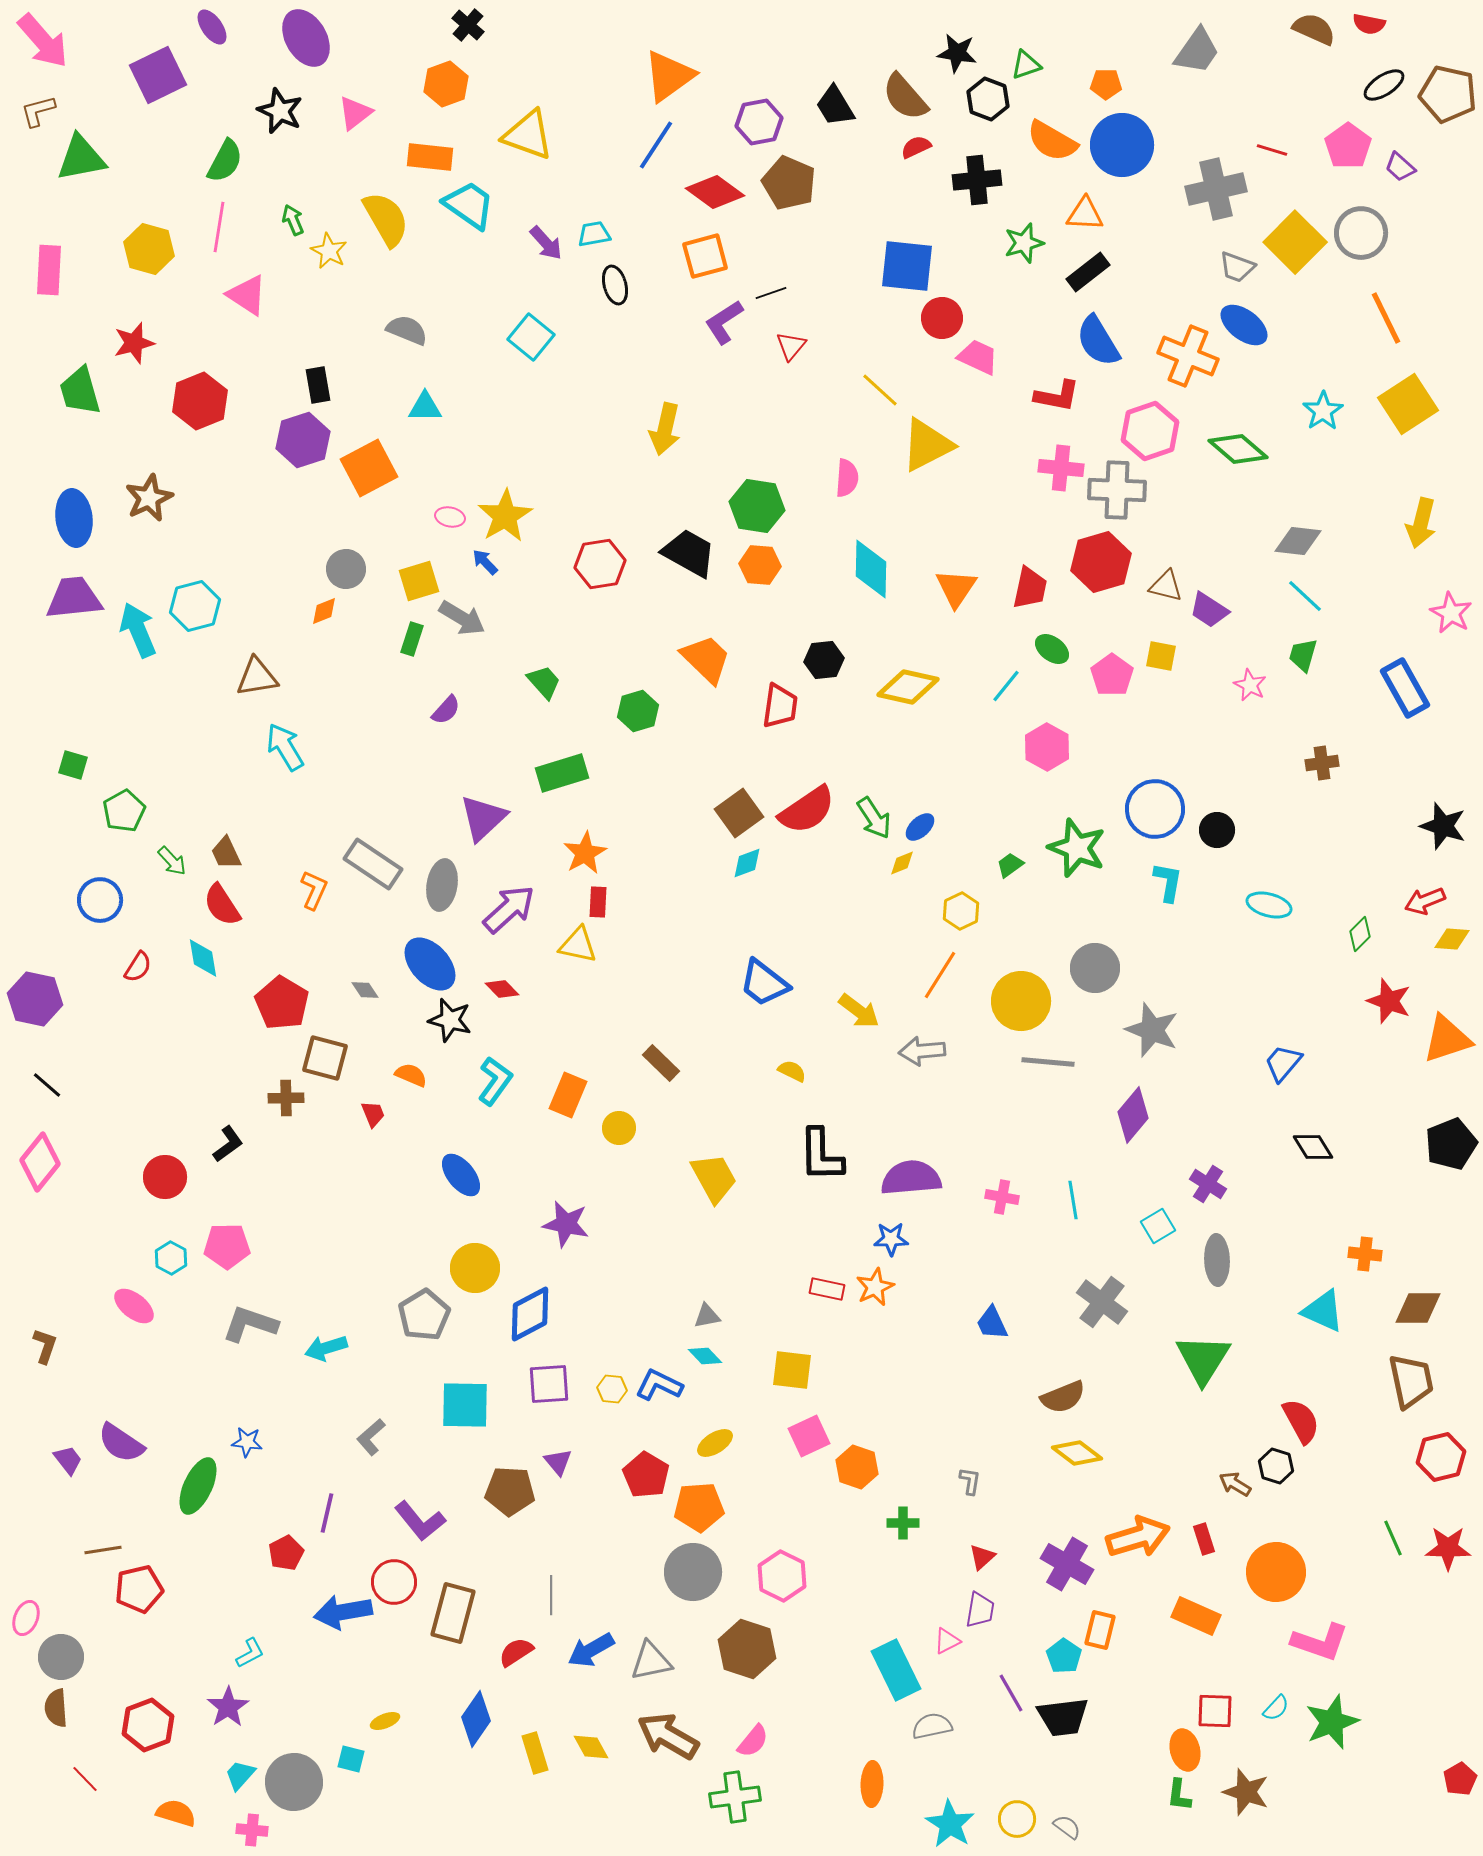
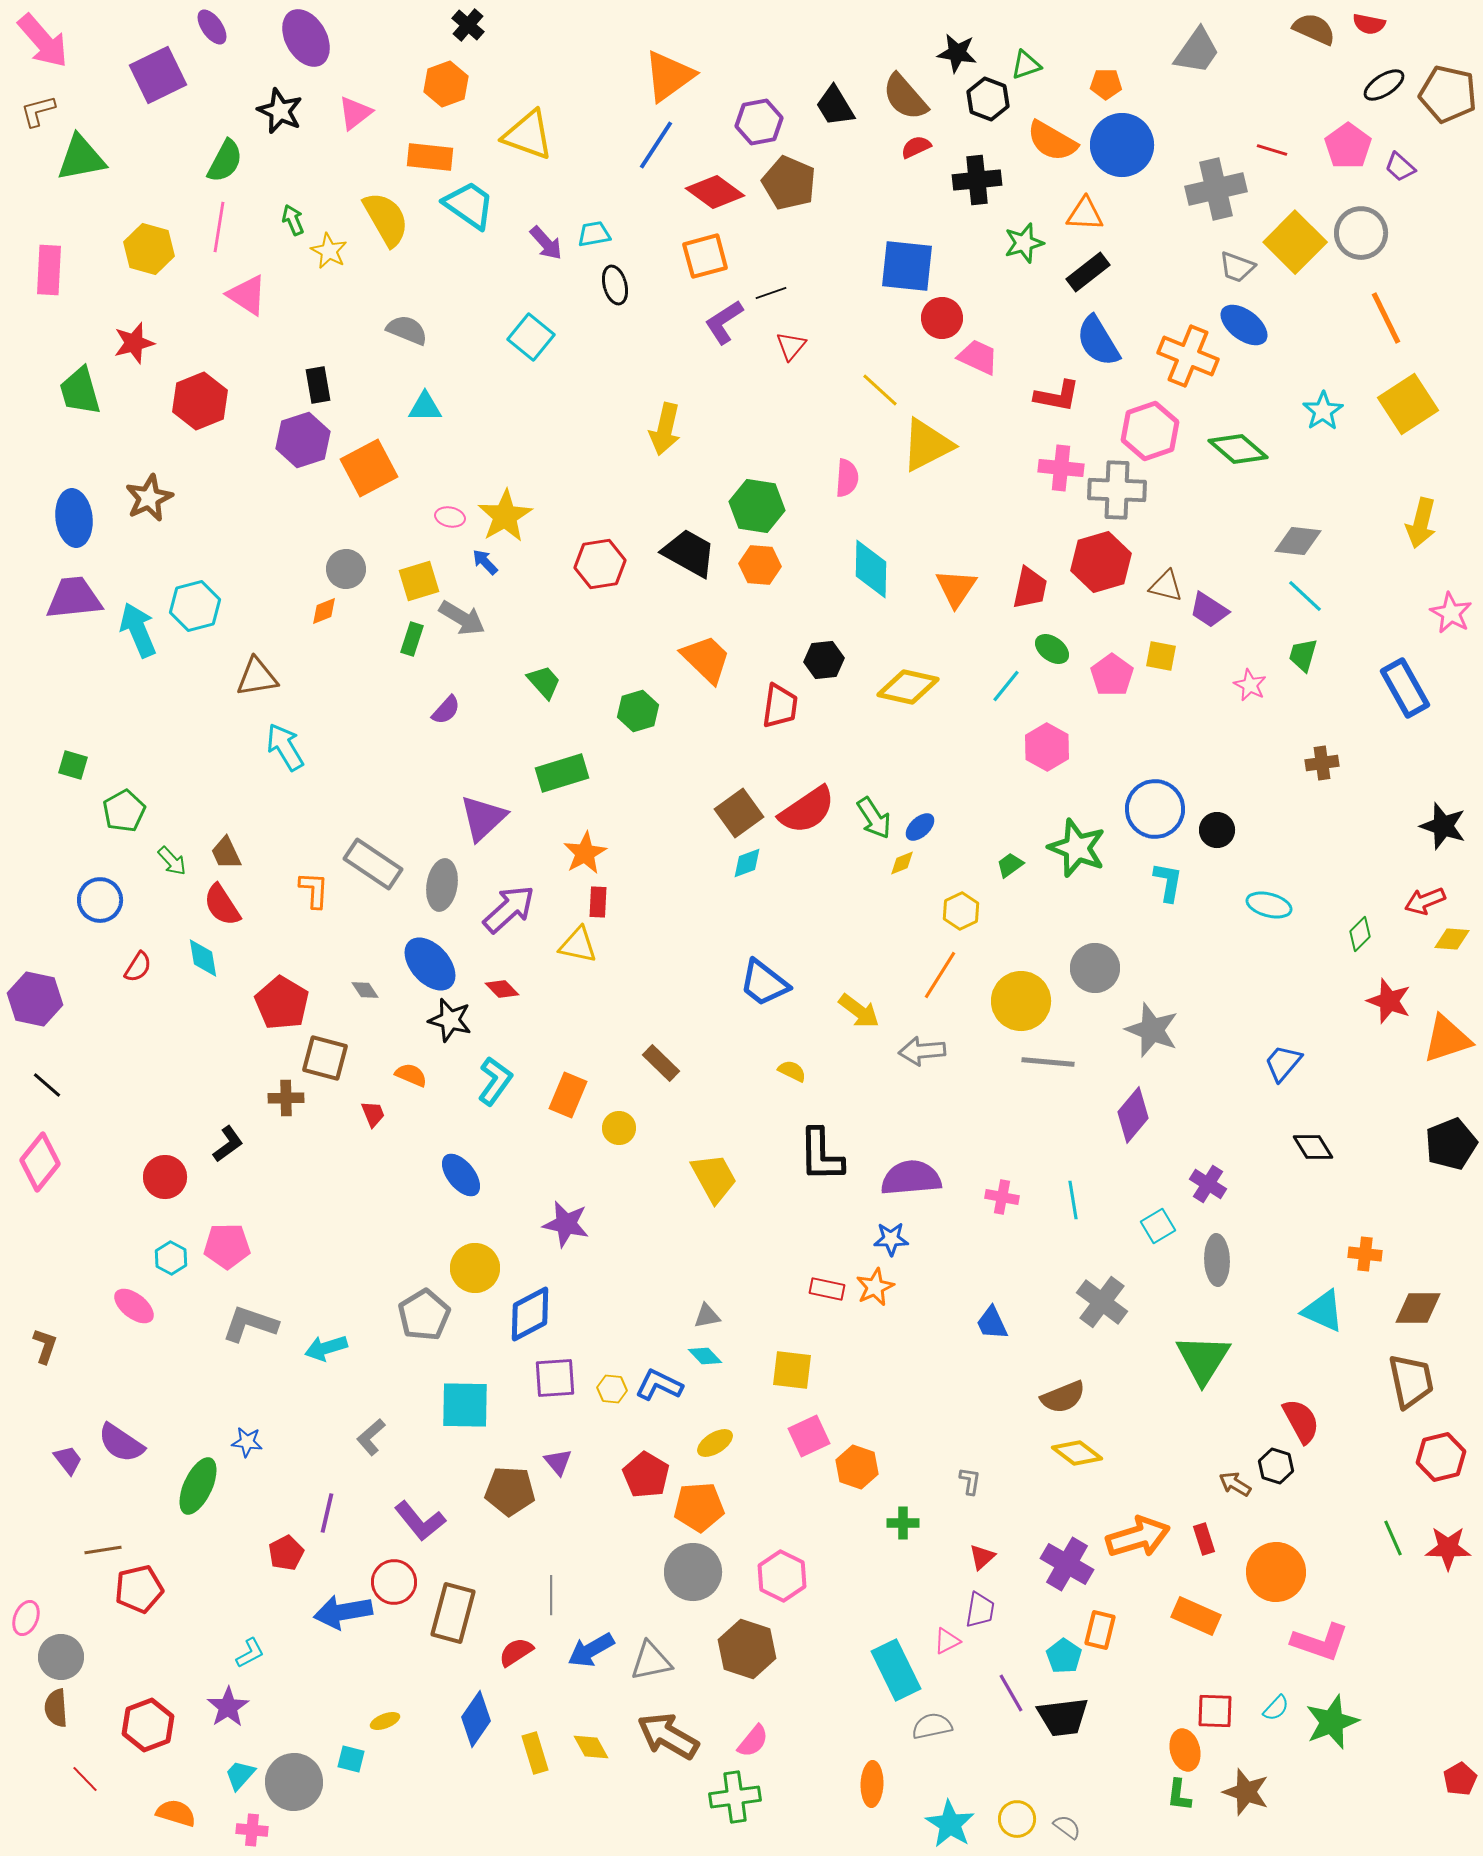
orange L-shape at (314, 890): rotated 21 degrees counterclockwise
purple square at (549, 1384): moved 6 px right, 6 px up
